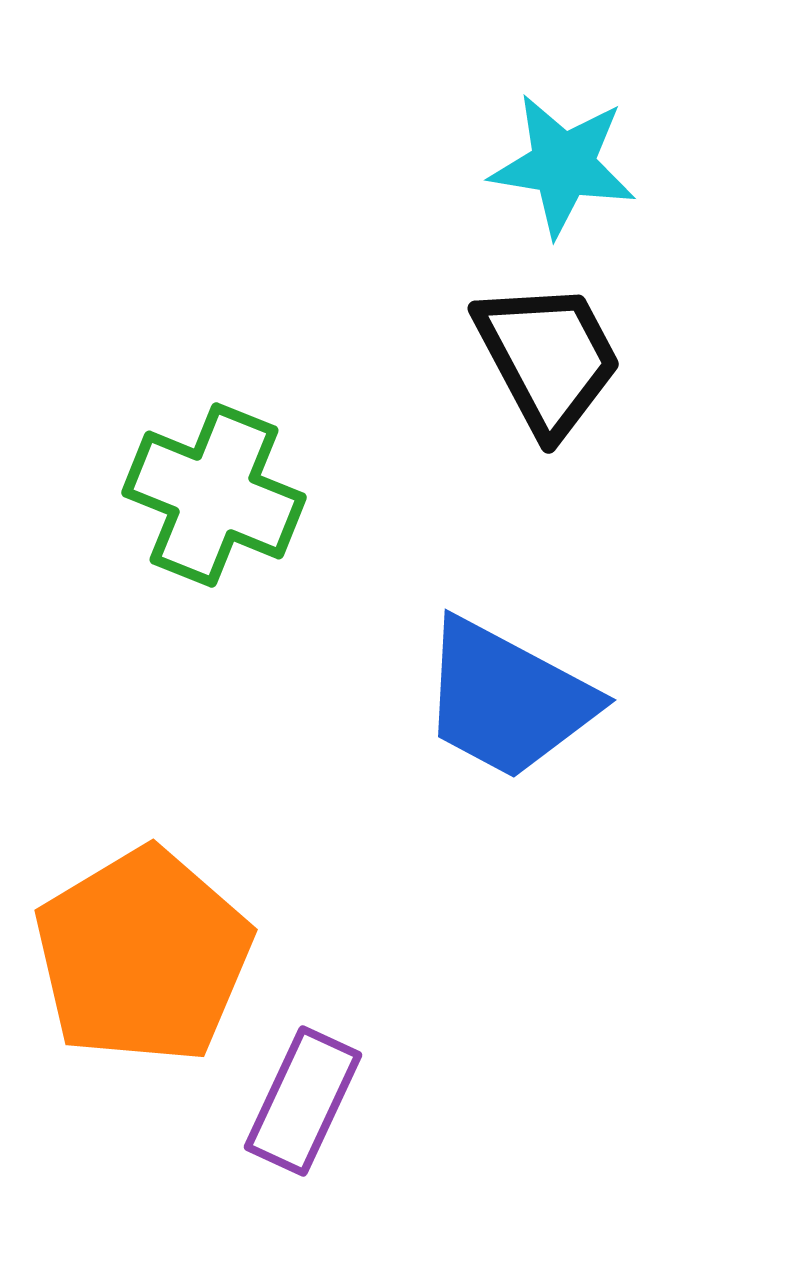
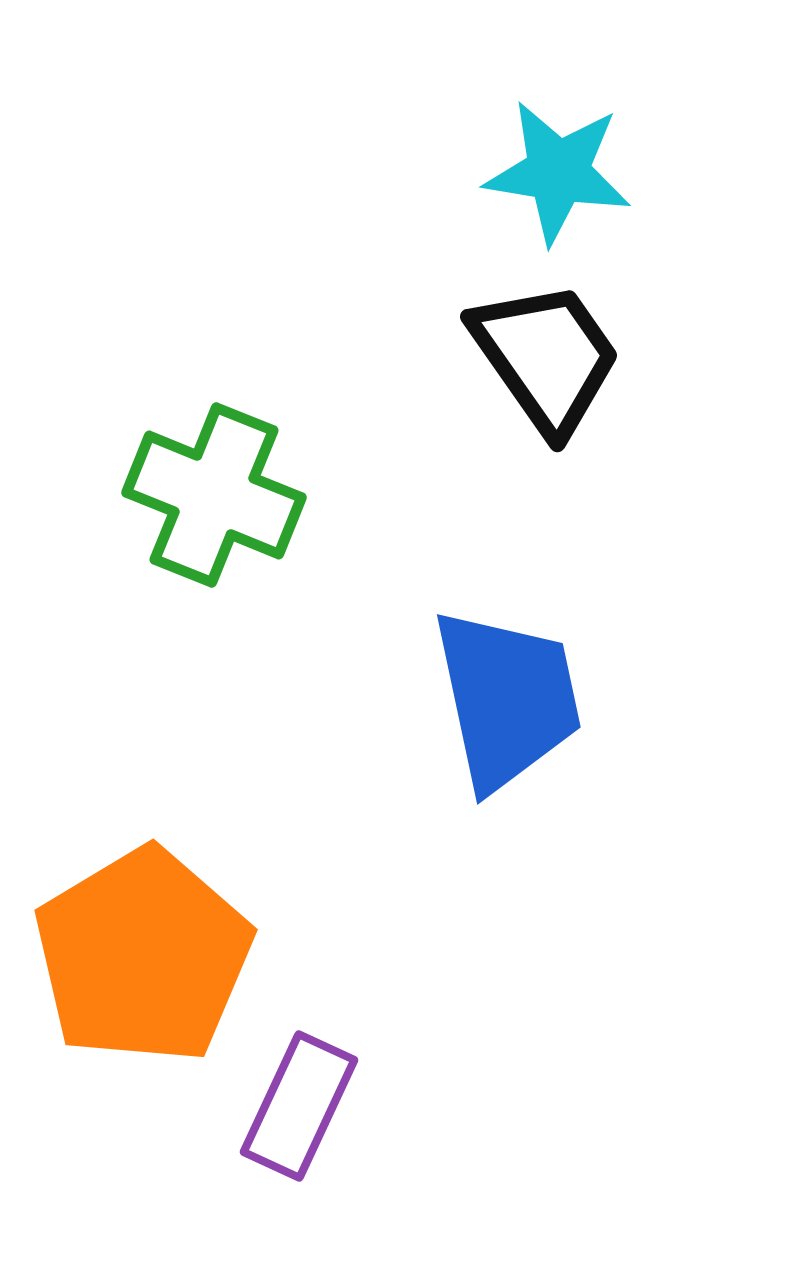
cyan star: moved 5 px left, 7 px down
black trapezoid: moved 2 px left, 1 px up; rotated 7 degrees counterclockwise
blue trapezoid: rotated 130 degrees counterclockwise
purple rectangle: moved 4 px left, 5 px down
